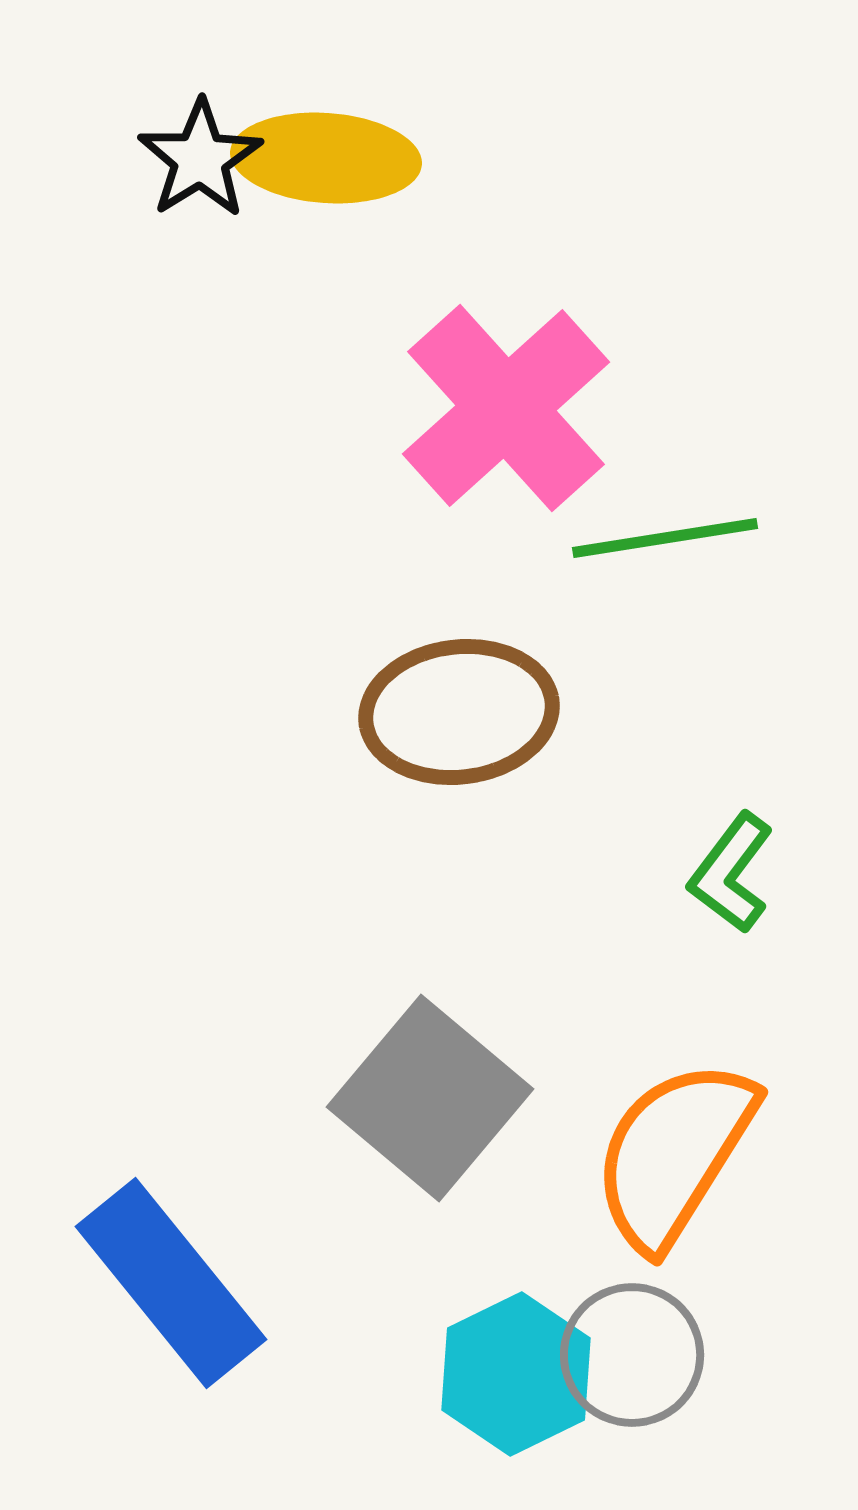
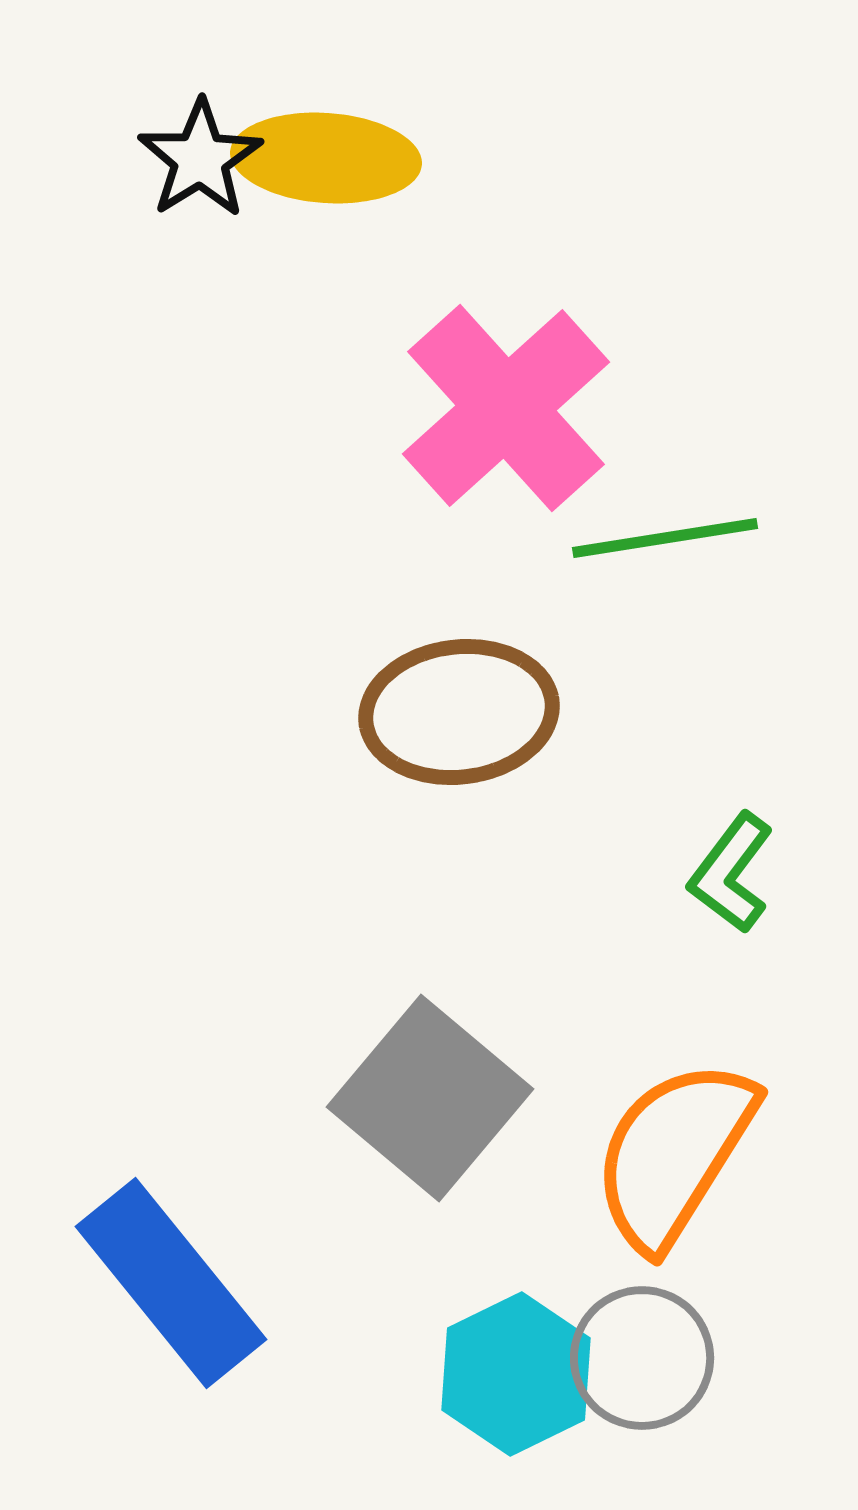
gray circle: moved 10 px right, 3 px down
